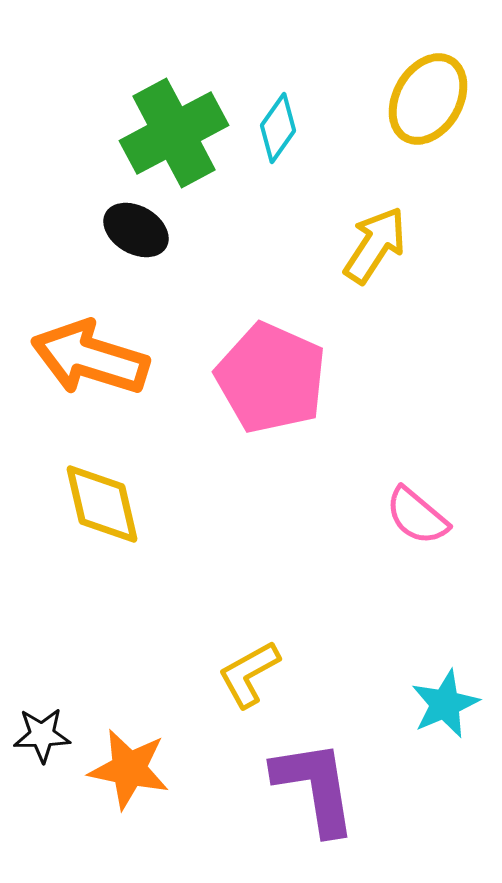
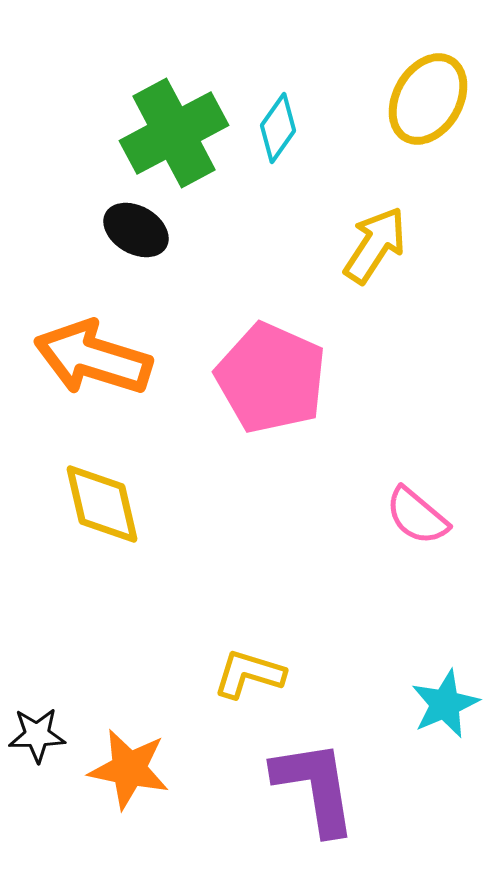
orange arrow: moved 3 px right
yellow L-shape: rotated 46 degrees clockwise
black star: moved 5 px left
